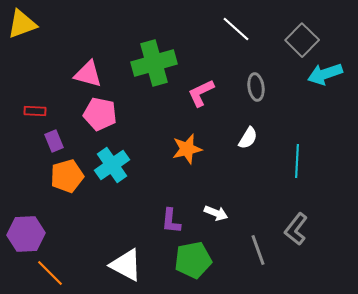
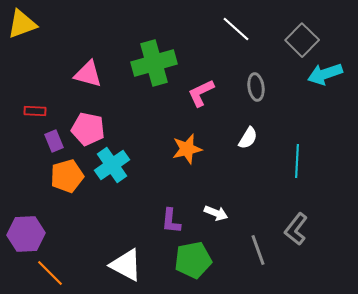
pink pentagon: moved 12 px left, 15 px down
